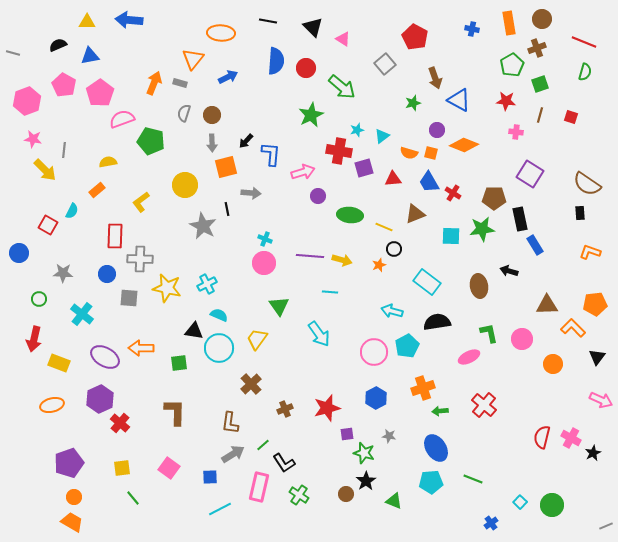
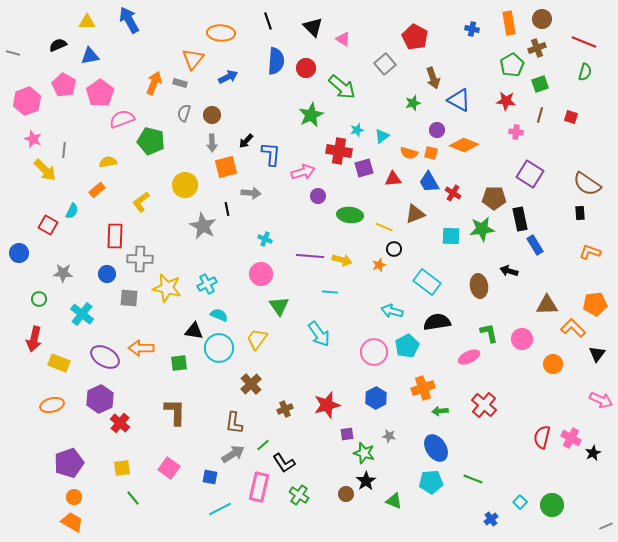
blue arrow at (129, 20): rotated 56 degrees clockwise
black line at (268, 21): rotated 60 degrees clockwise
brown arrow at (435, 78): moved 2 px left
pink star at (33, 139): rotated 12 degrees clockwise
pink circle at (264, 263): moved 3 px left, 11 px down
black triangle at (597, 357): moved 3 px up
red star at (327, 408): moved 3 px up
brown L-shape at (230, 423): moved 4 px right
blue square at (210, 477): rotated 14 degrees clockwise
blue cross at (491, 523): moved 4 px up
